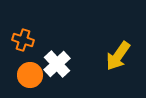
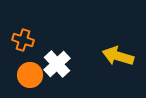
yellow arrow: rotated 72 degrees clockwise
